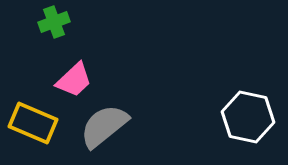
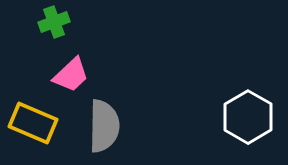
pink trapezoid: moved 3 px left, 5 px up
white hexagon: rotated 18 degrees clockwise
gray semicircle: rotated 130 degrees clockwise
